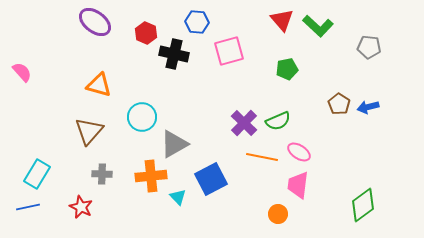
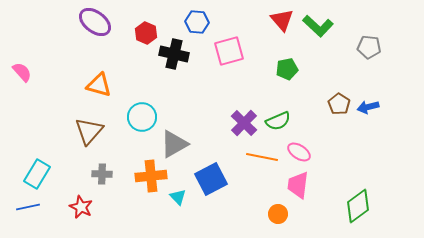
green diamond: moved 5 px left, 1 px down
